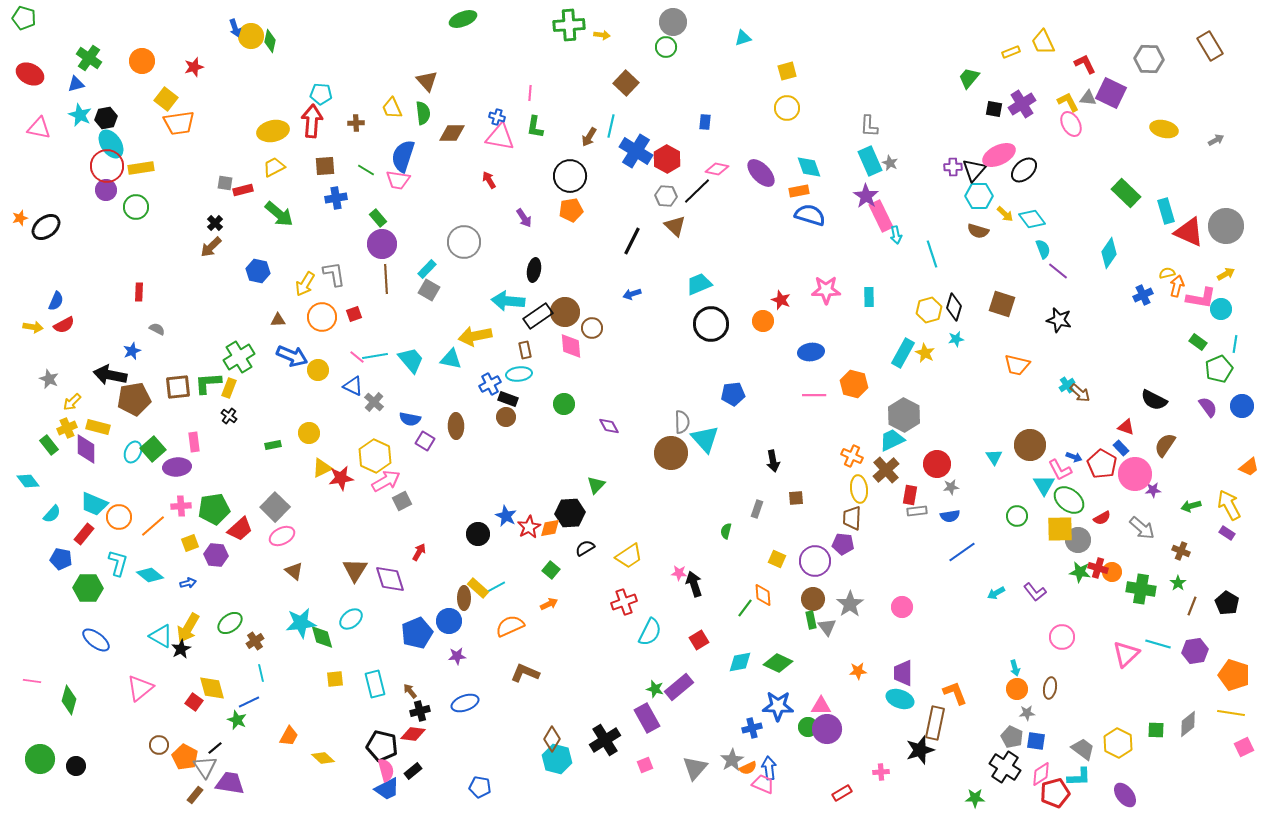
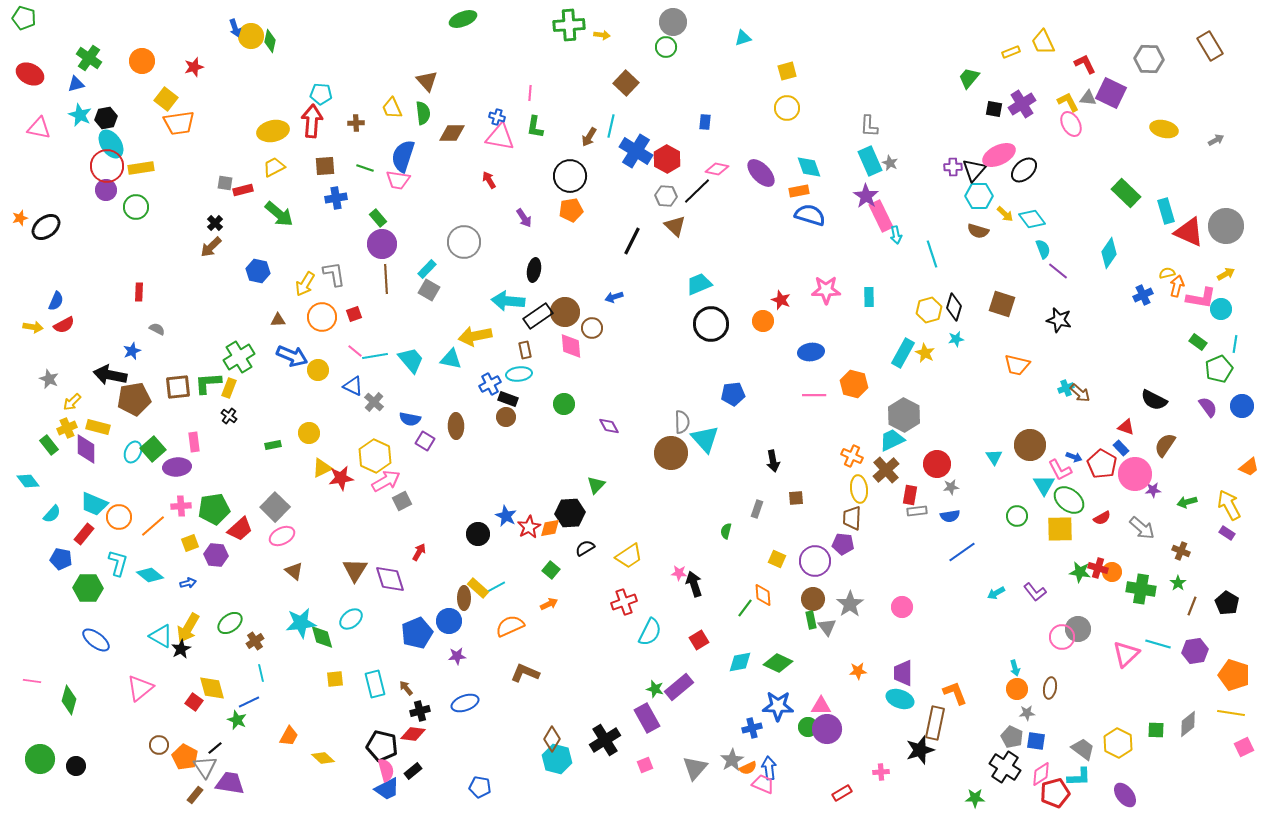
green line at (366, 170): moved 1 px left, 2 px up; rotated 12 degrees counterclockwise
blue arrow at (632, 294): moved 18 px left, 3 px down
pink line at (357, 357): moved 2 px left, 6 px up
cyan cross at (1067, 385): moved 1 px left, 3 px down; rotated 14 degrees clockwise
green arrow at (1191, 506): moved 4 px left, 4 px up
gray circle at (1078, 540): moved 89 px down
brown arrow at (410, 691): moved 4 px left, 3 px up
